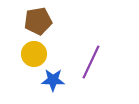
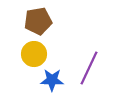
purple line: moved 2 px left, 6 px down
blue star: moved 1 px left
